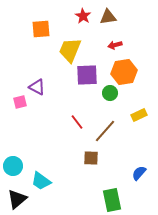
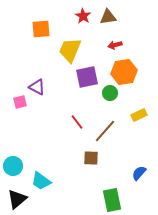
purple square: moved 2 px down; rotated 10 degrees counterclockwise
